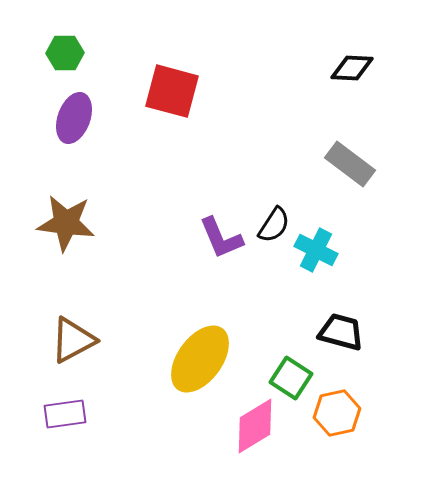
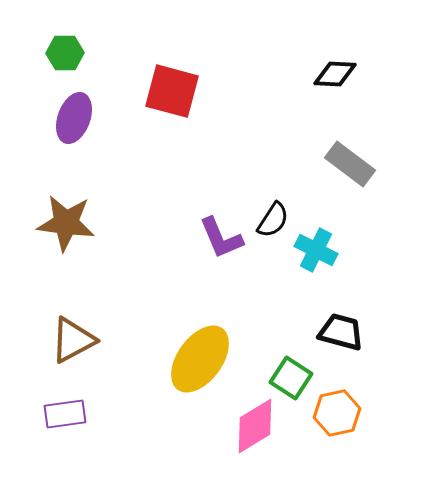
black diamond: moved 17 px left, 6 px down
black semicircle: moved 1 px left, 5 px up
